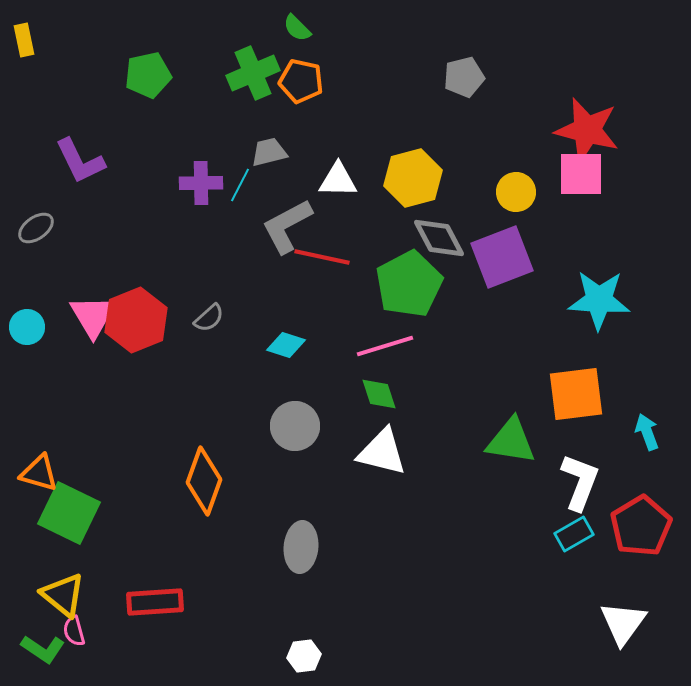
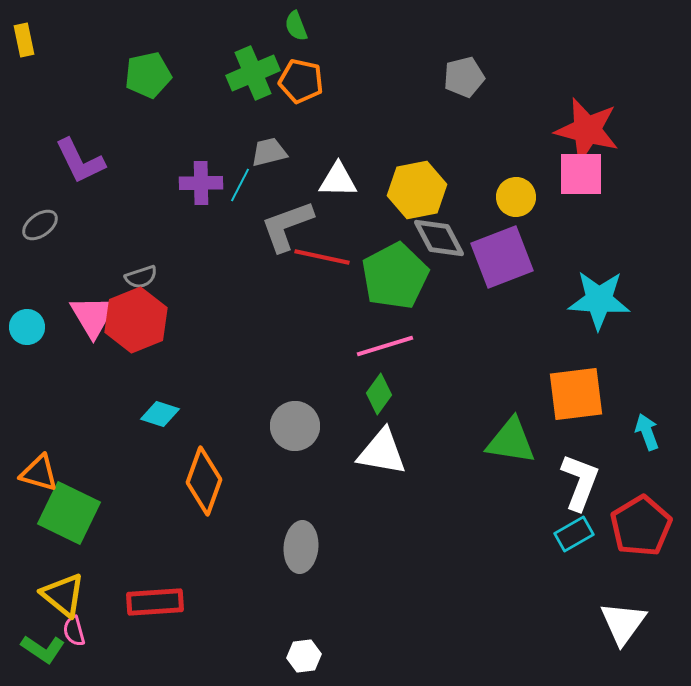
green semicircle at (297, 28): moved 1 px left, 2 px up; rotated 24 degrees clockwise
yellow hexagon at (413, 178): moved 4 px right, 12 px down; rotated 4 degrees clockwise
yellow circle at (516, 192): moved 5 px down
gray L-shape at (287, 226): rotated 8 degrees clockwise
gray ellipse at (36, 228): moved 4 px right, 3 px up
green pentagon at (409, 284): moved 14 px left, 8 px up
gray semicircle at (209, 318): moved 68 px left, 41 px up; rotated 24 degrees clockwise
cyan diamond at (286, 345): moved 126 px left, 69 px down
green diamond at (379, 394): rotated 54 degrees clockwise
white triangle at (382, 452): rotated 4 degrees counterclockwise
